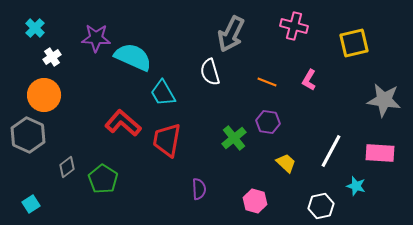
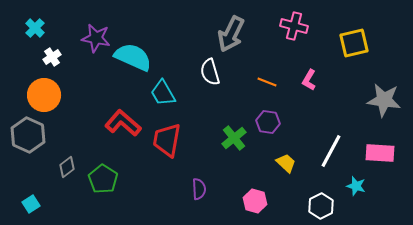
purple star: rotated 8 degrees clockwise
white hexagon: rotated 15 degrees counterclockwise
